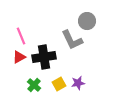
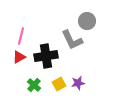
pink line: rotated 36 degrees clockwise
black cross: moved 2 px right, 1 px up
